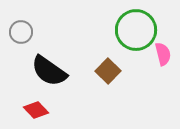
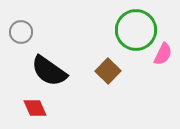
pink semicircle: rotated 40 degrees clockwise
red diamond: moved 1 px left, 2 px up; rotated 20 degrees clockwise
